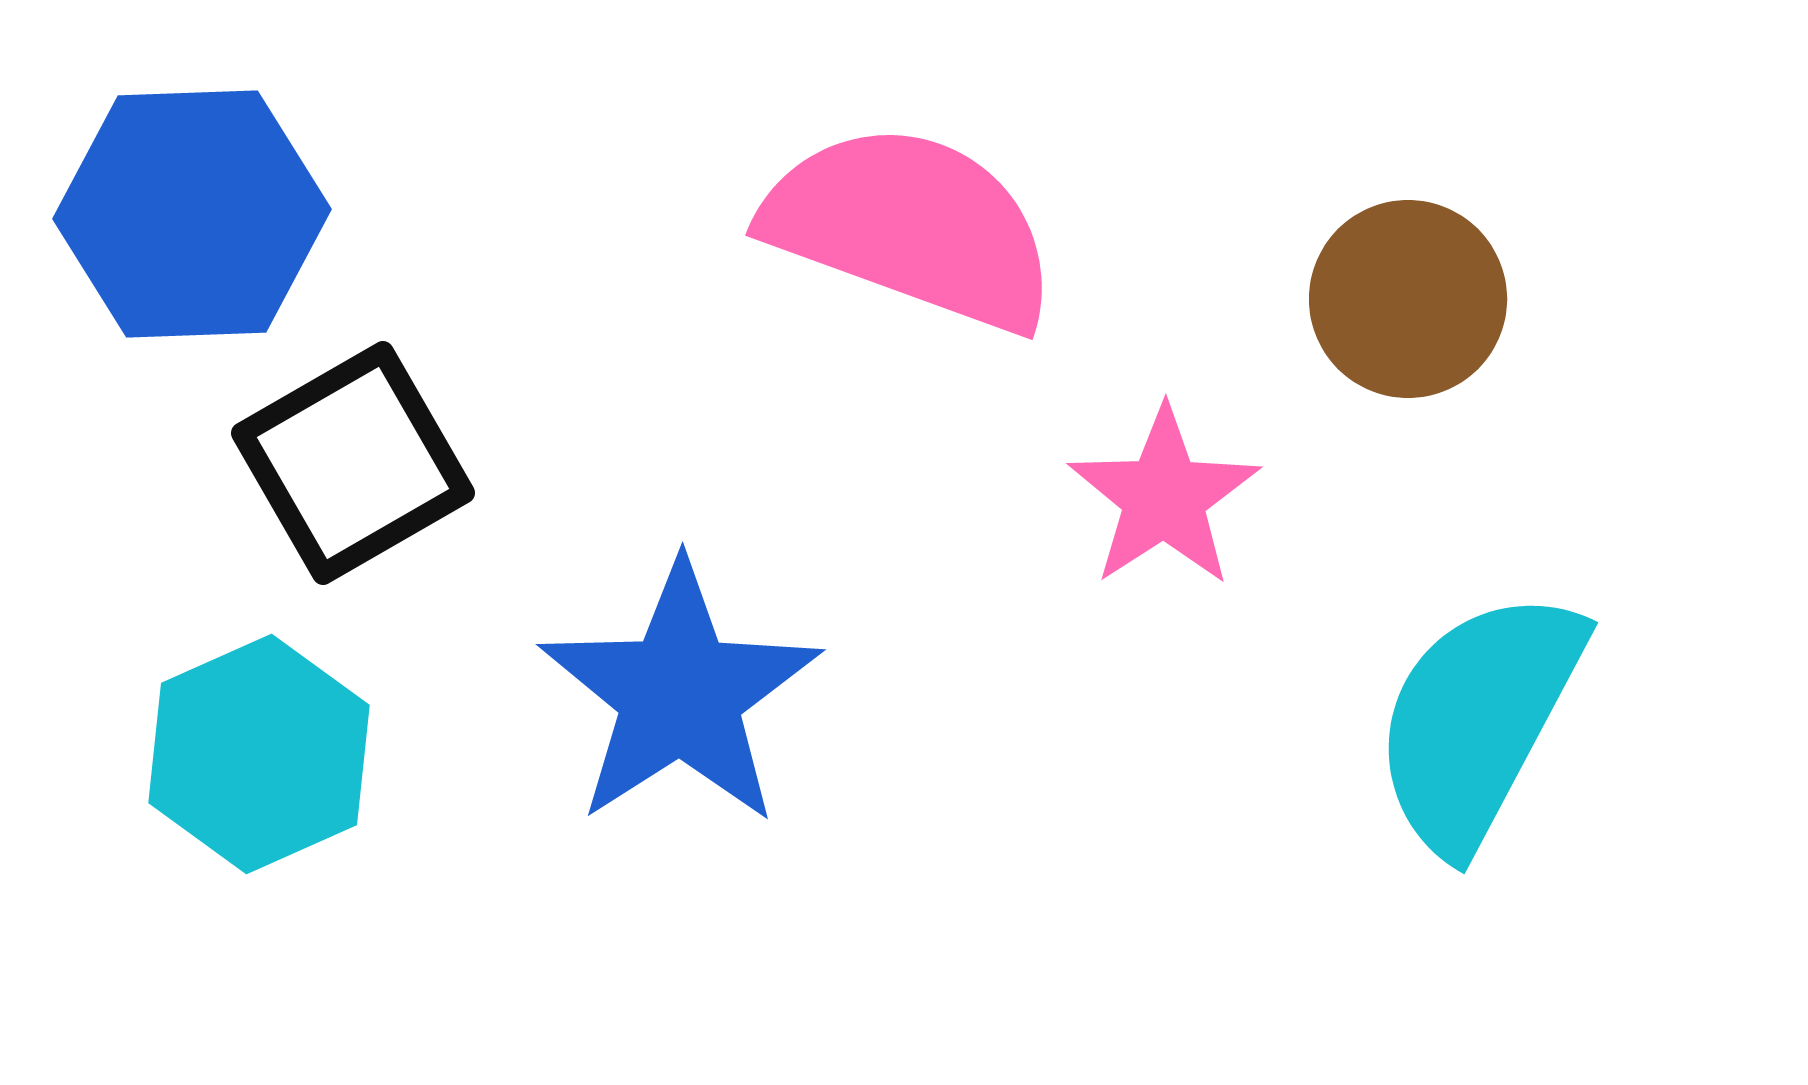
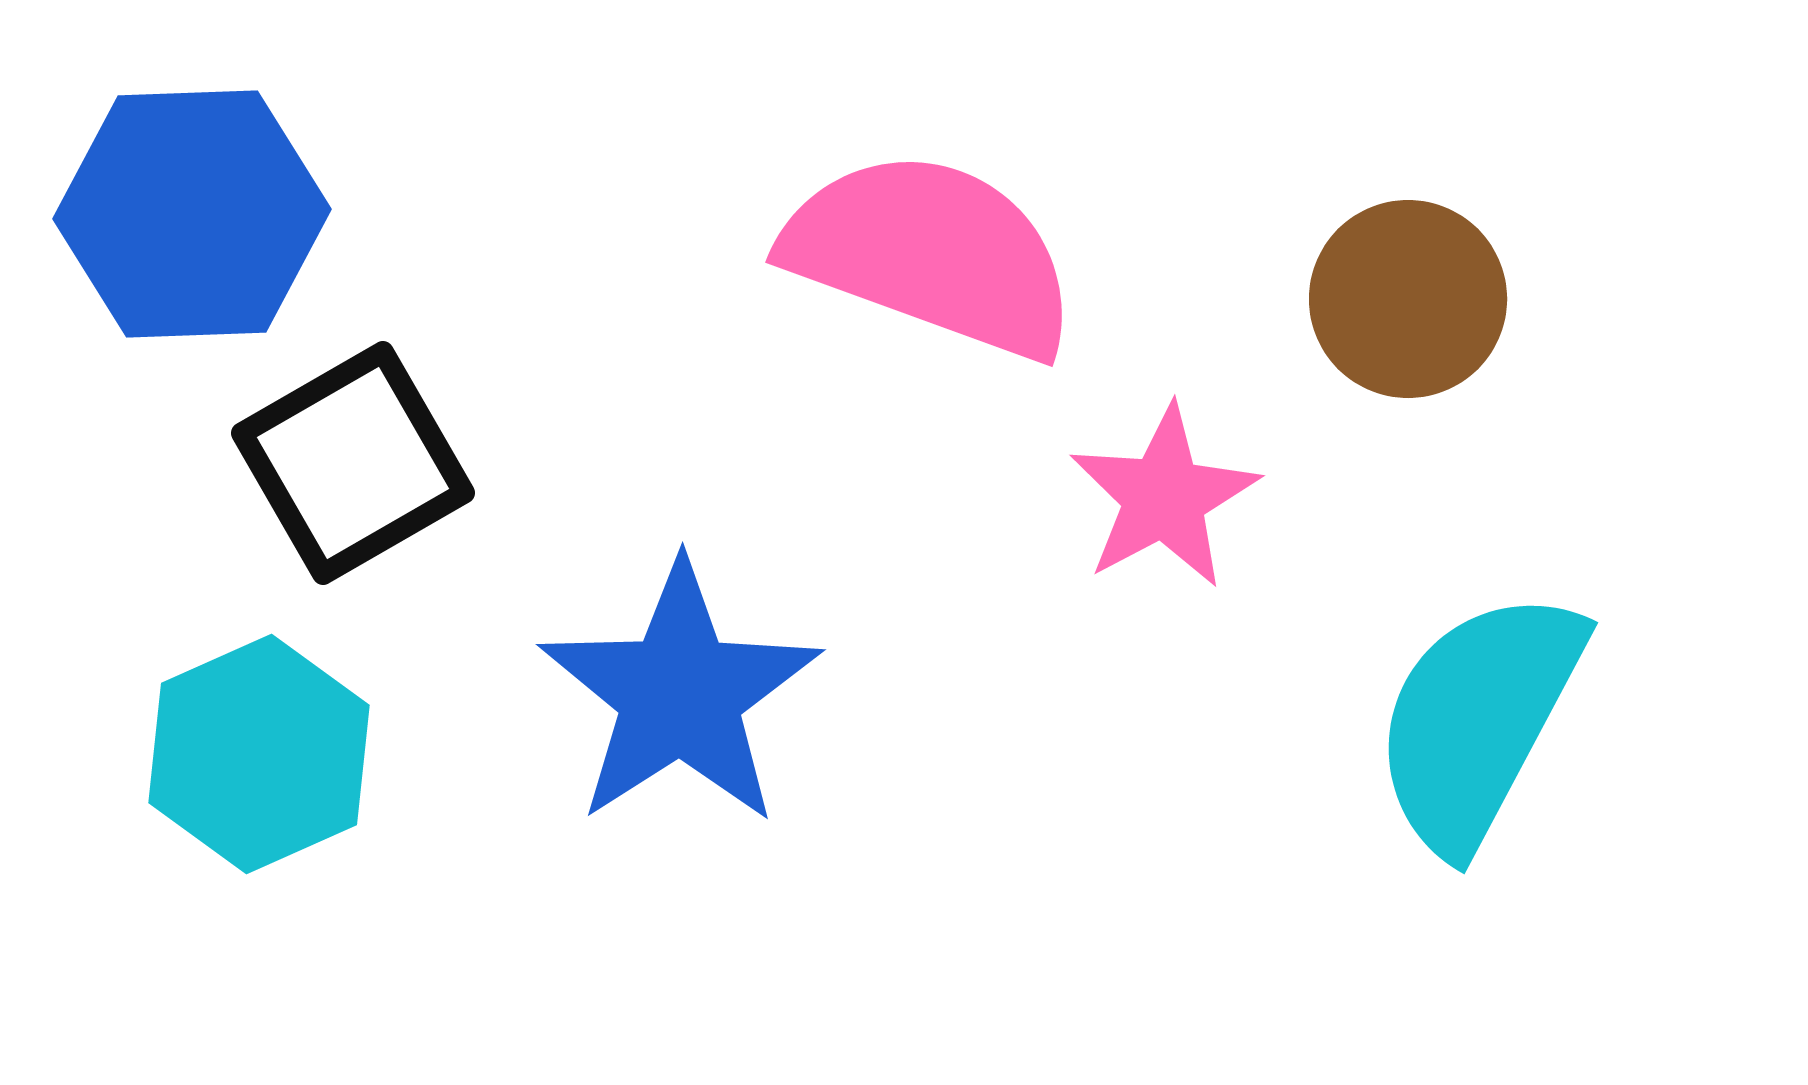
pink semicircle: moved 20 px right, 27 px down
pink star: rotated 5 degrees clockwise
